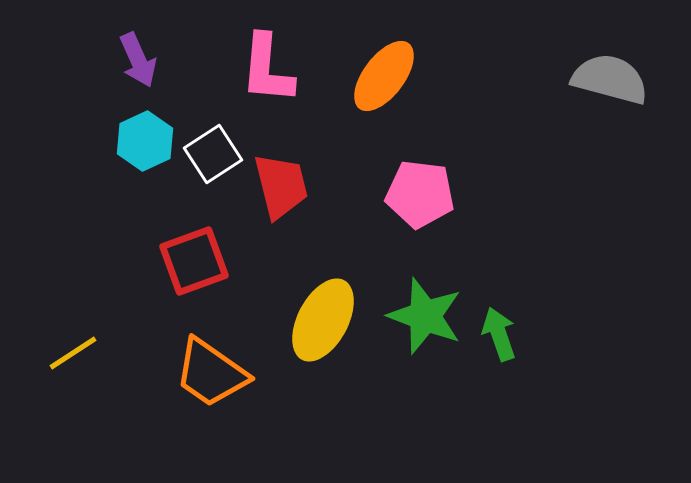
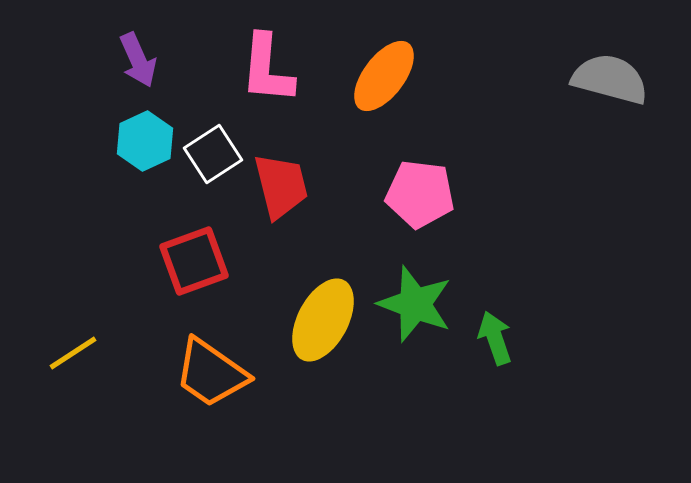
green star: moved 10 px left, 12 px up
green arrow: moved 4 px left, 4 px down
